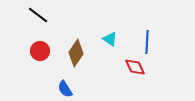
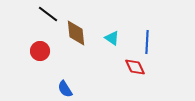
black line: moved 10 px right, 1 px up
cyan triangle: moved 2 px right, 1 px up
brown diamond: moved 20 px up; rotated 40 degrees counterclockwise
